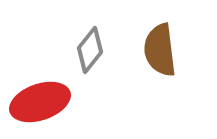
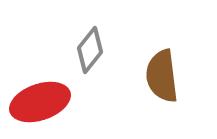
brown semicircle: moved 2 px right, 26 px down
